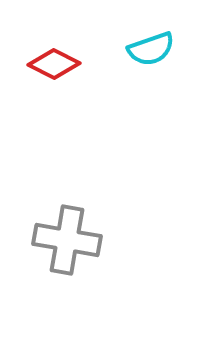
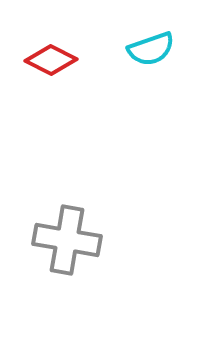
red diamond: moved 3 px left, 4 px up
